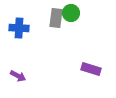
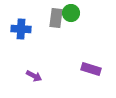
blue cross: moved 2 px right, 1 px down
purple arrow: moved 16 px right
